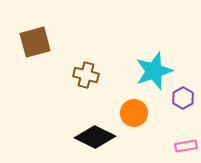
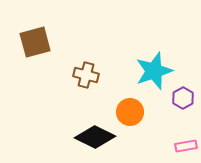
orange circle: moved 4 px left, 1 px up
